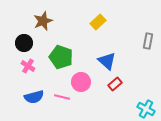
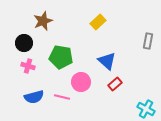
green pentagon: rotated 10 degrees counterclockwise
pink cross: rotated 16 degrees counterclockwise
